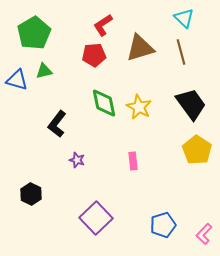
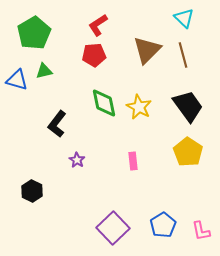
red L-shape: moved 5 px left
brown triangle: moved 7 px right, 2 px down; rotated 28 degrees counterclockwise
brown line: moved 2 px right, 3 px down
black trapezoid: moved 3 px left, 2 px down
yellow pentagon: moved 9 px left, 2 px down
purple star: rotated 14 degrees clockwise
black hexagon: moved 1 px right, 3 px up
purple square: moved 17 px right, 10 px down
blue pentagon: rotated 15 degrees counterclockwise
pink L-shape: moved 3 px left, 3 px up; rotated 55 degrees counterclockwise
